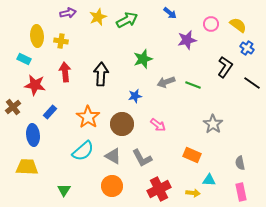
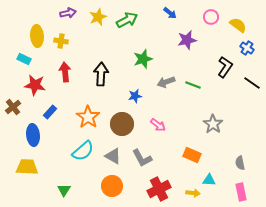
pink circle: moved 7 px up
